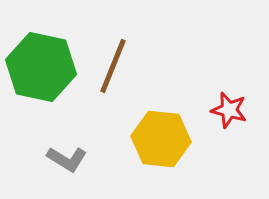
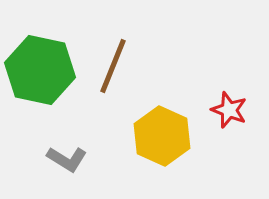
green hexagon: moved 1 px left, 3 px down
red star: rotated 6 degrees clockwise
yellow hexagon: moved 1 px right, 3 px up; rotated 18 degrees clockwise
